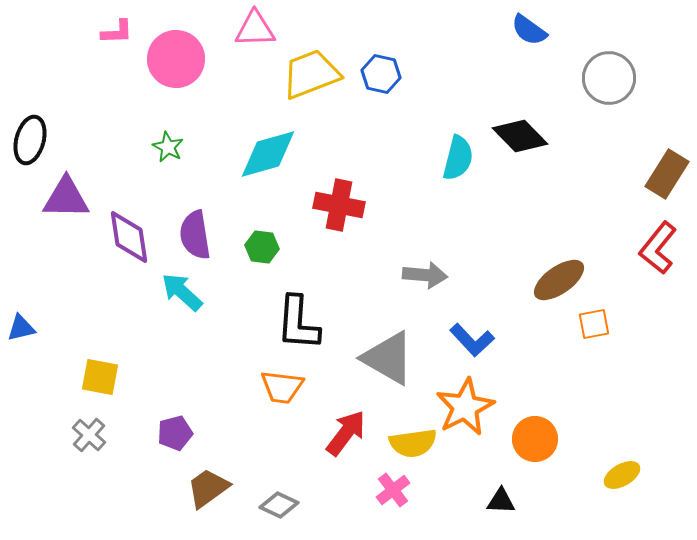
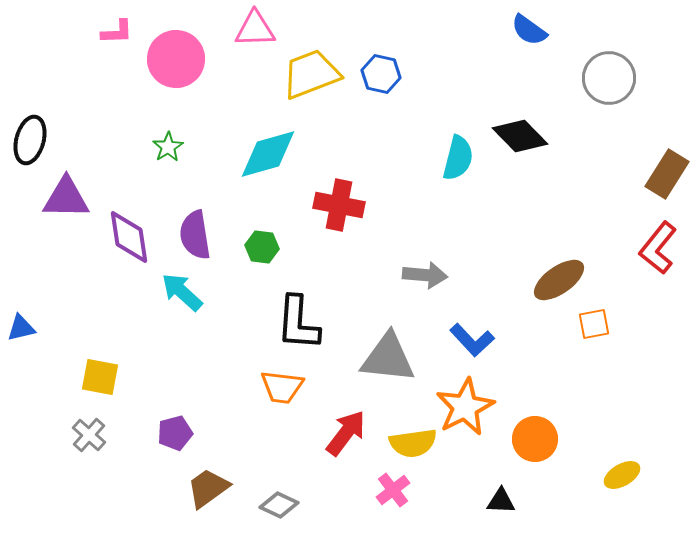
green star: rotated 12 degrees clockwise
gray triangle: rotated 24 degrees counterclockwise
